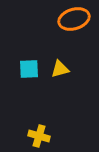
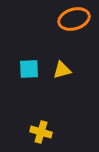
yellow triangle: moved 2 px right, 1 px down
yellow cross: moved 2 px right, 4 px up
